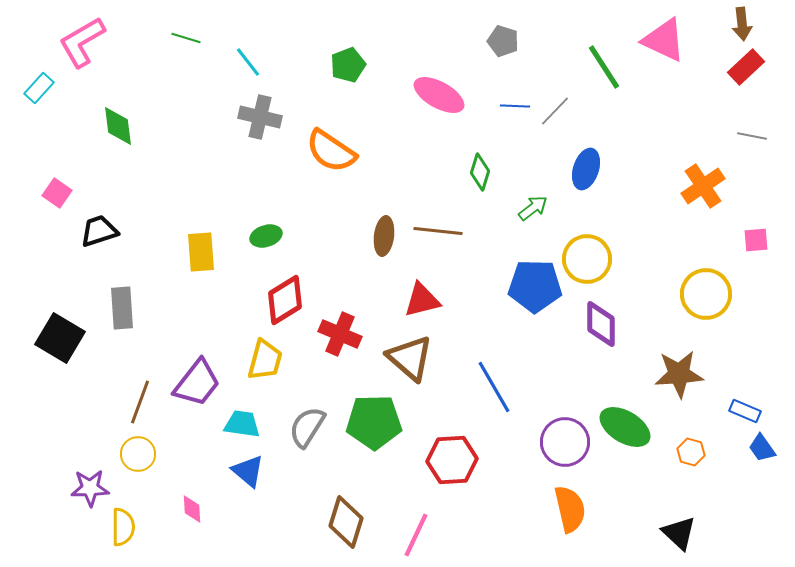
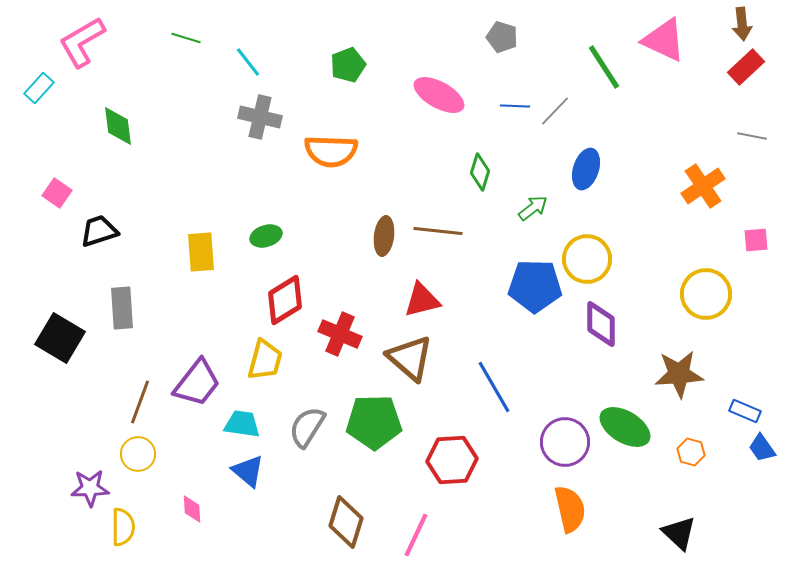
gray pentagon at (503, 41): moved 1 px left, 4 px up
orange semicircle at (331, 151): rotated 32 degrees counterclockwise
